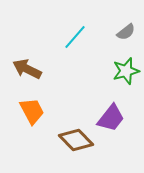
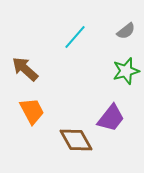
gray semicircle: moved 1 px up
brown arrow: moved 2 px left; rotated 16 degrees clockwise
brown diamond: rotated 16 degrees clockwise
